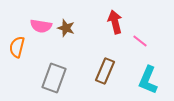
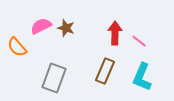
red arrow: moved 11 px down; rotated 15 degrees clockwise
pink semicircle: rotated 145 degrees clockwise
pink line: moved 1 px left
orange semicircle: rotated 55 degrees counterclockwise
cyan L-shape: moved 6 px left, 3 px up
